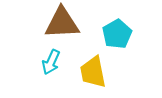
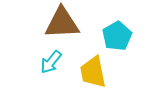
cyan pentagon: moved 2 px down
cyan arrow: rotated 15 degrees clockwise
